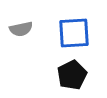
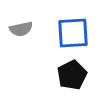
blue square: moved 1 px left
